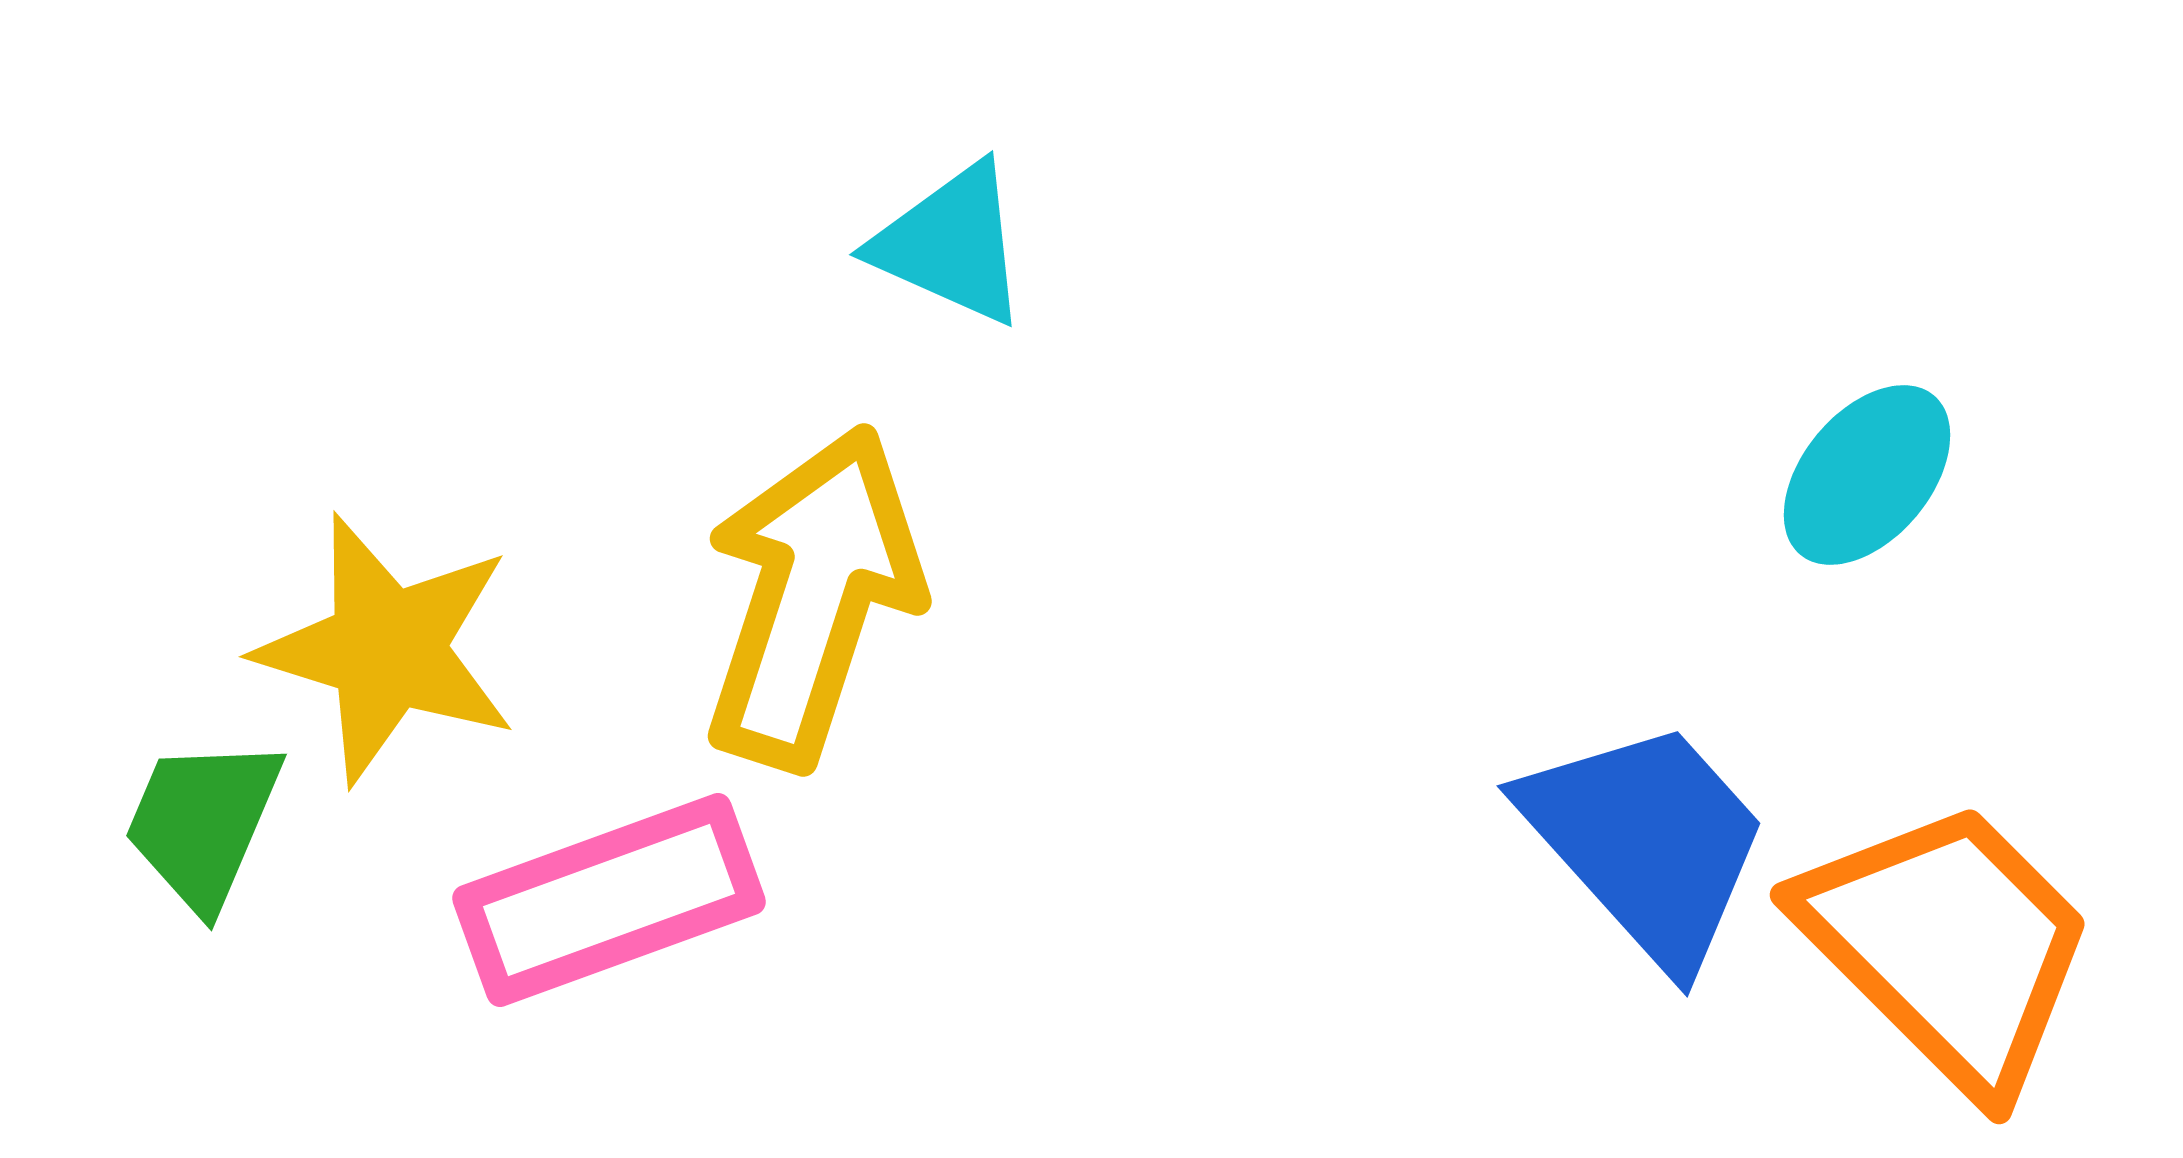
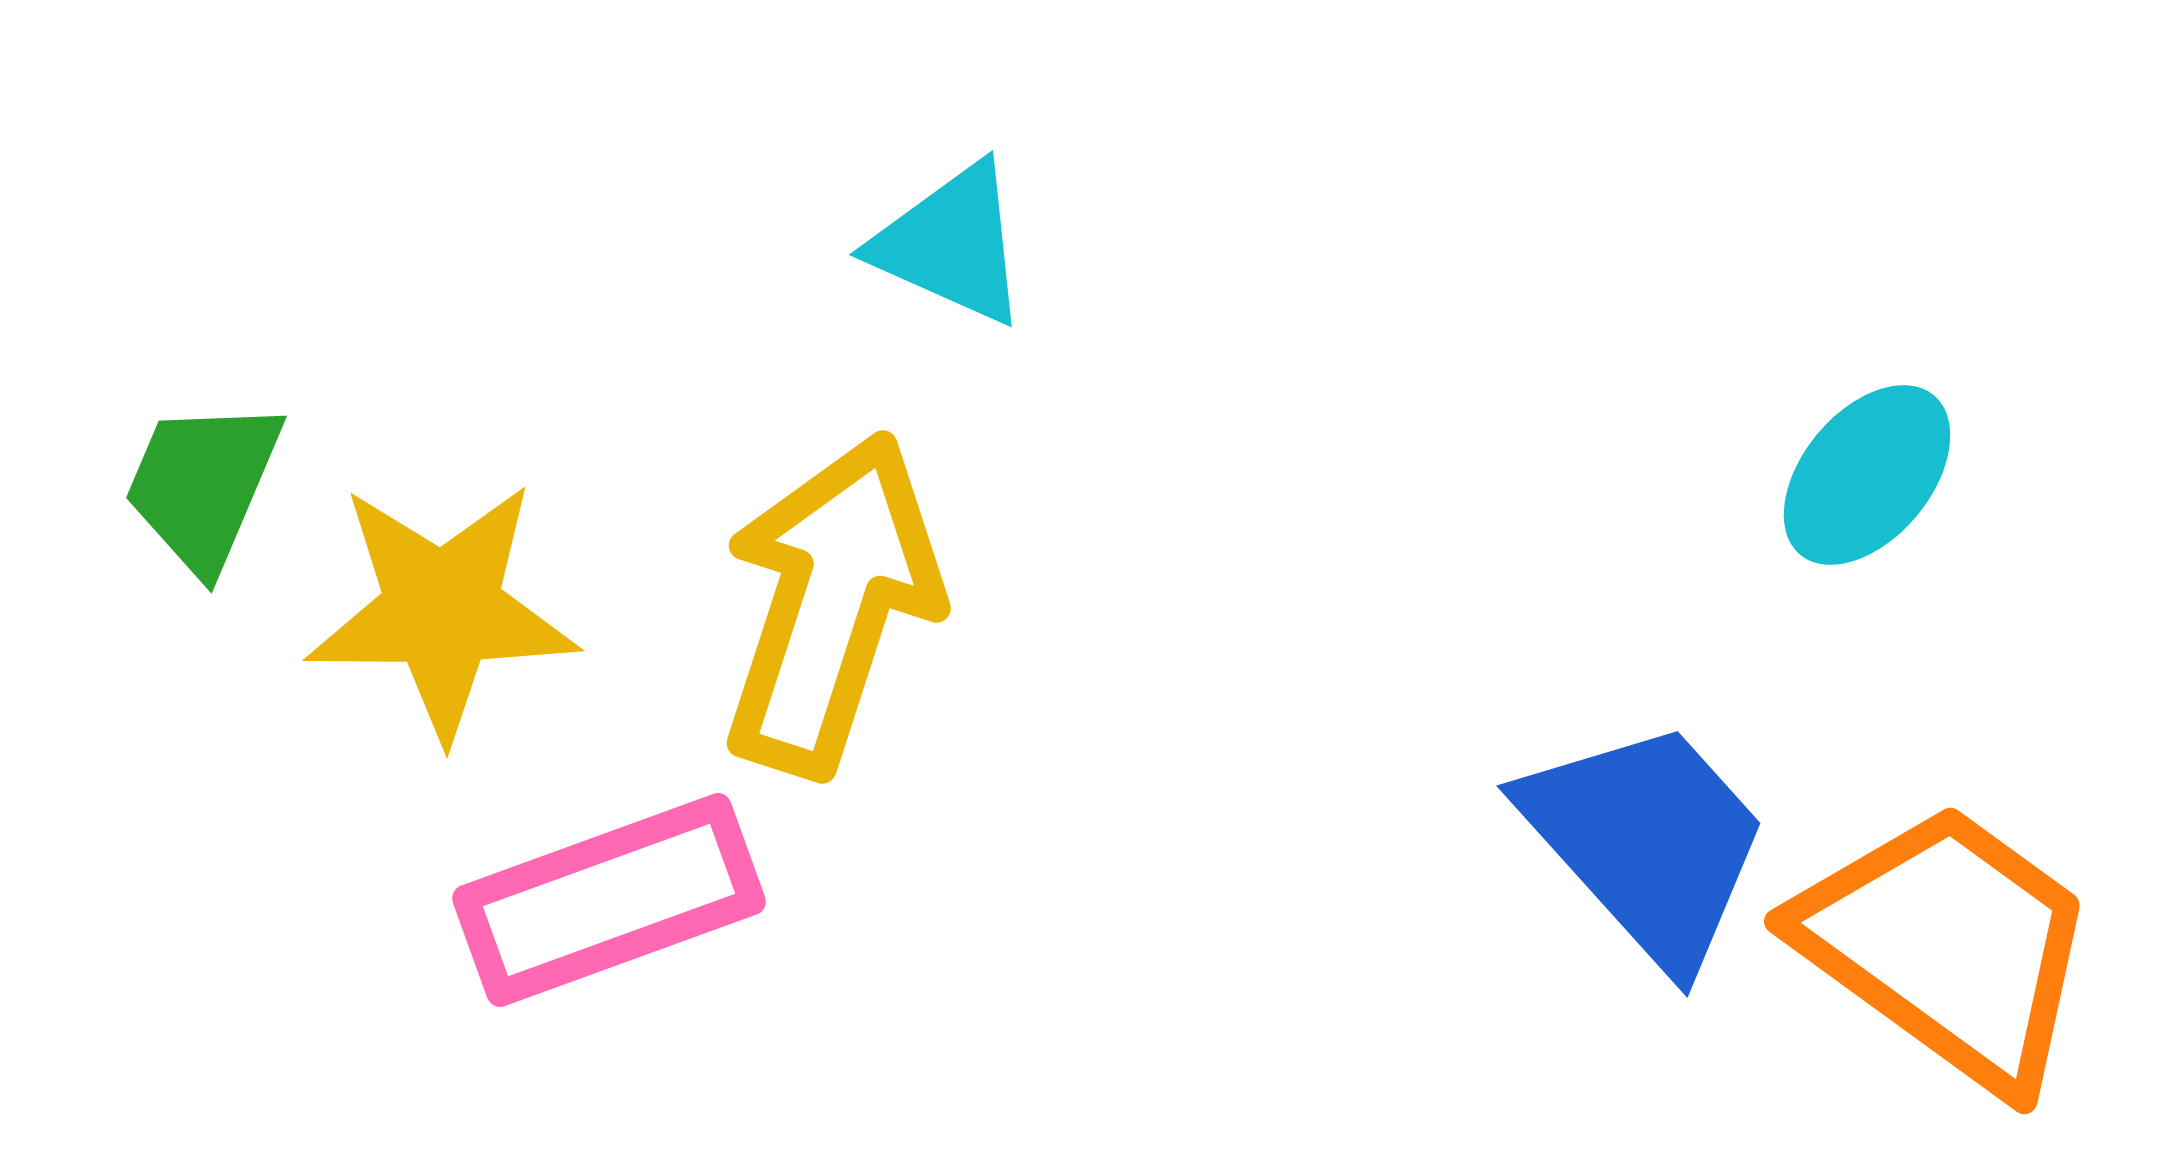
yellow arrow: moved 19 px right, 7 px down
yellow star: moved 55 px right, 39 px up; rotated 17 degrees counterclockwise
green trapezoid: moved 338 px up
orange trapezoid: rotated 9 degrees counterclockwise
